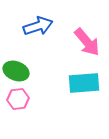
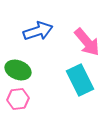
blue arrow: moved 5 px down
green ellipse: moved 2 px right, 1 px up
cyan rectangle: moved 4 px left, 3 px up; rotated 68 degrees clockwise
